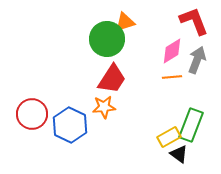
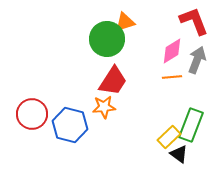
red trapezoid: moved 1 px right, 2 px down
blue hexagon: rotated 12 degrees counterclockwise
yellow rectangle: rotated 15 degrees counterclockwise
